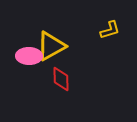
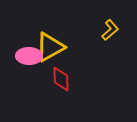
yellow L-shape: rotated 25 degrees counterclockwise
yellow triangle: moved 1 px left, 1 px down
